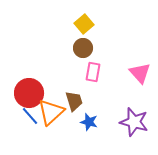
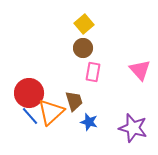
pink triangle: moved 3 px up
purple star: moved 1 px left, 6 px down
